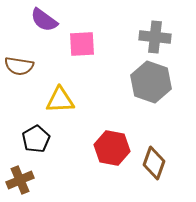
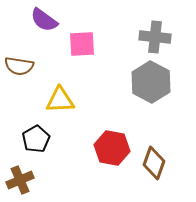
gray hexagon: rotated 9 degrees clockwise
